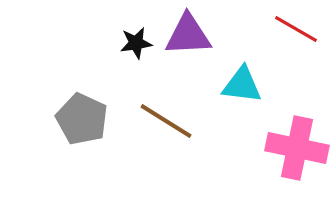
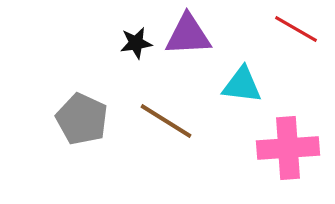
pink cross: moved 9 px left; rotated 16 degrees counterclockwise
